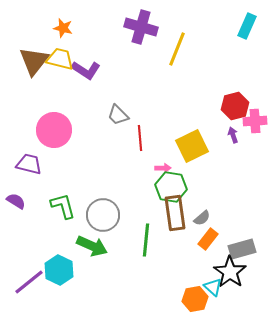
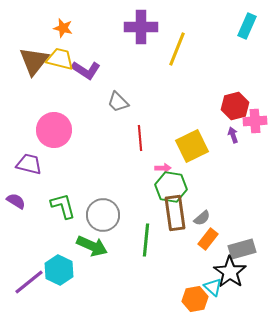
purple cross: rotated 16 degrees counterclockwise
gray trapezoid: moved 13 px up
